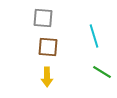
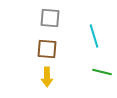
gray square: moved 7 px right
brown square: moved 1 px left, 2 px down
green line: rotated 18 degrees counterclockwise
